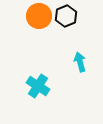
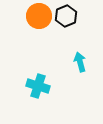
cyan cross: rotated 15 degrees counterclockwise
